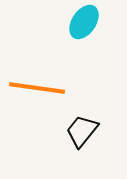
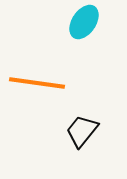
orange line: moved 5 px up
